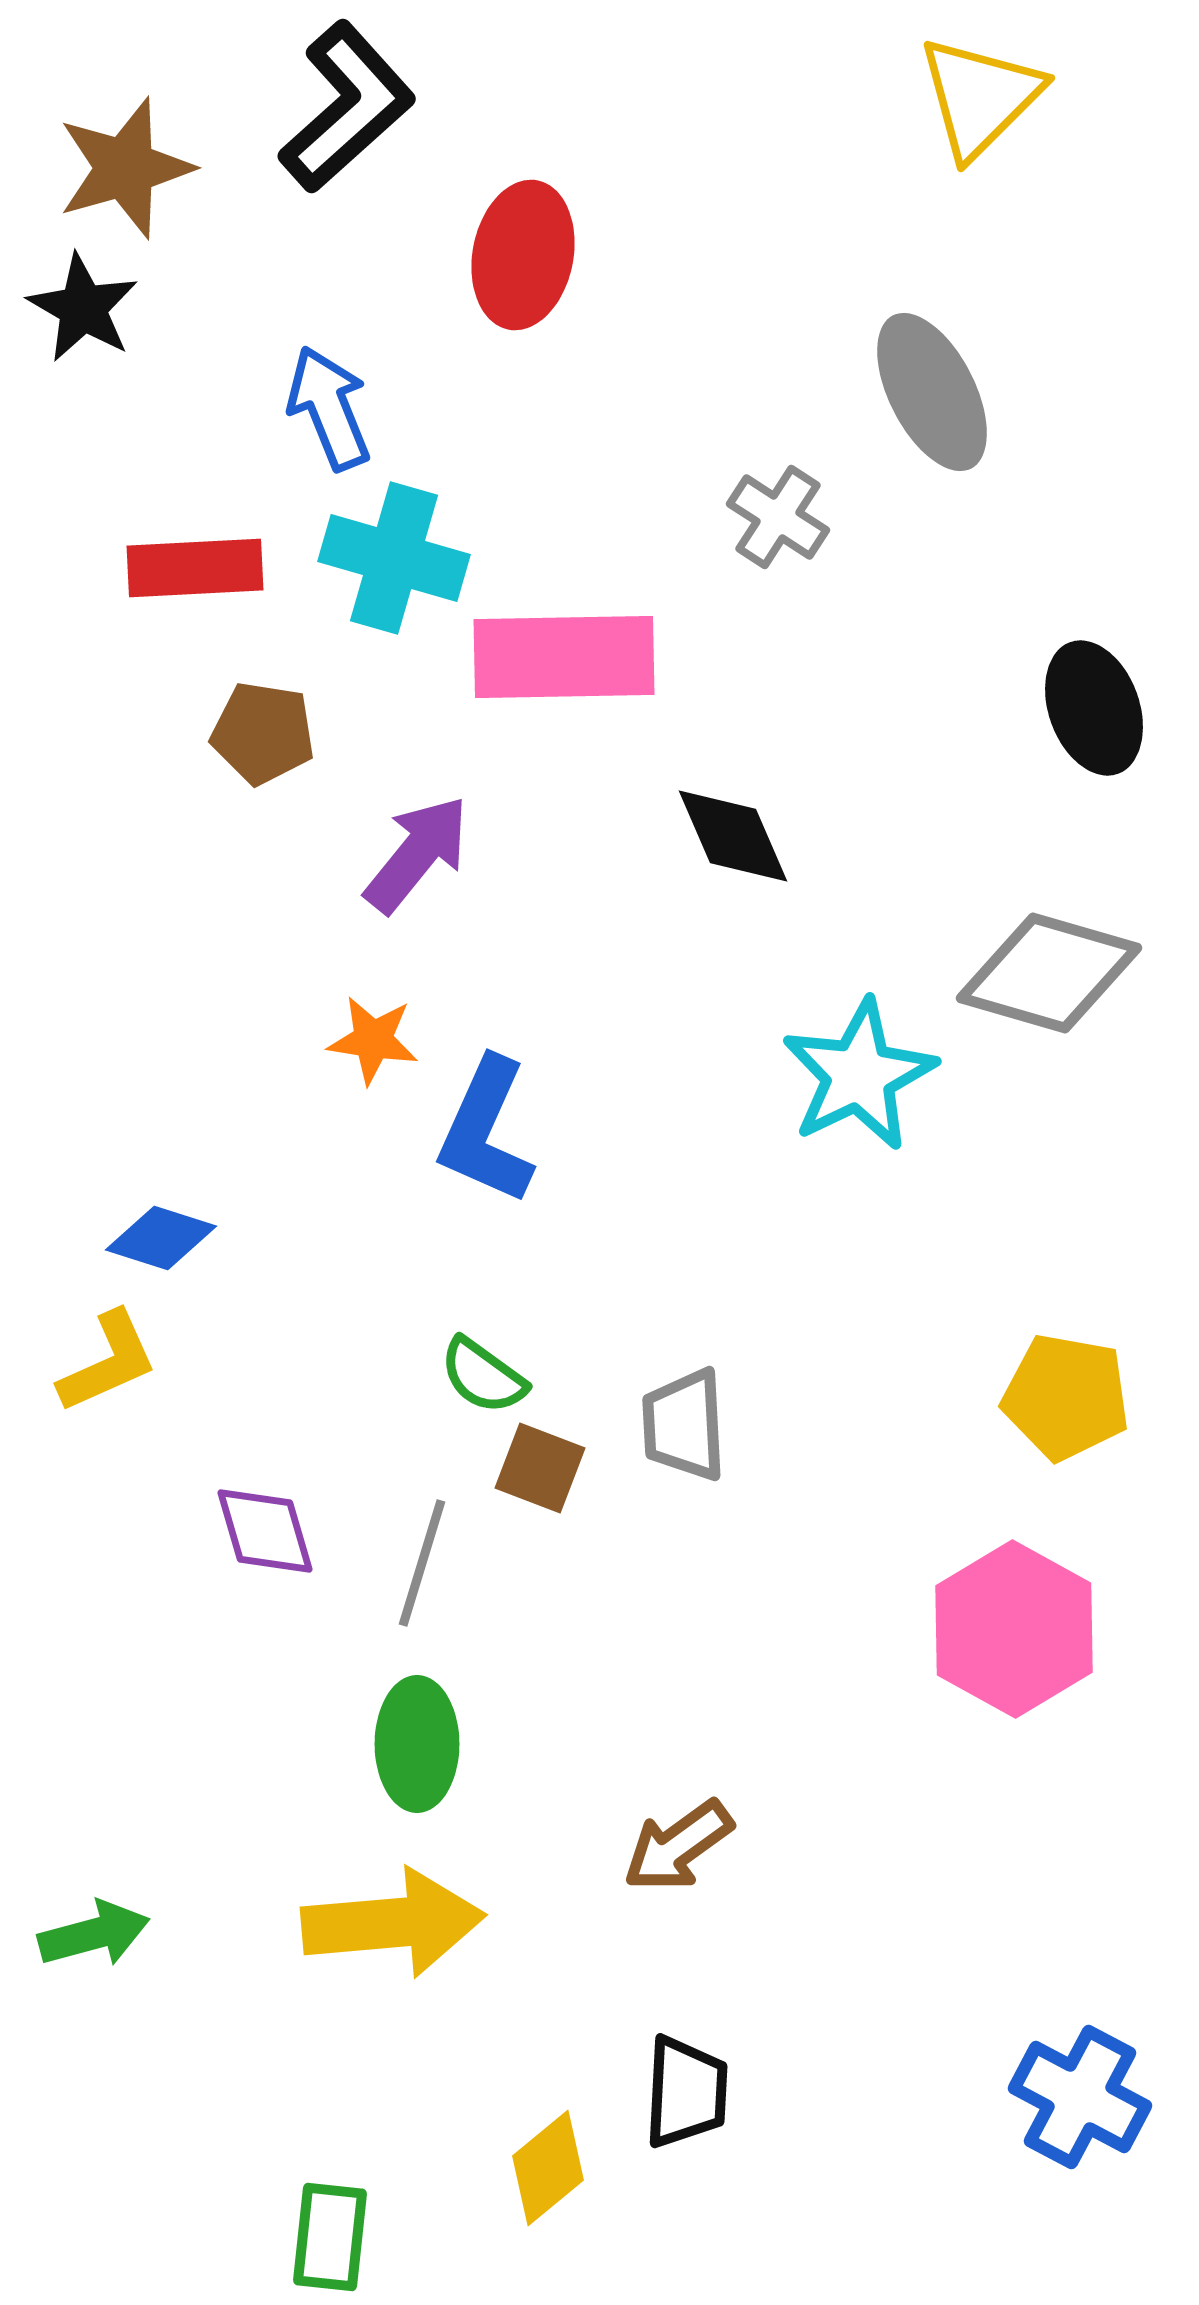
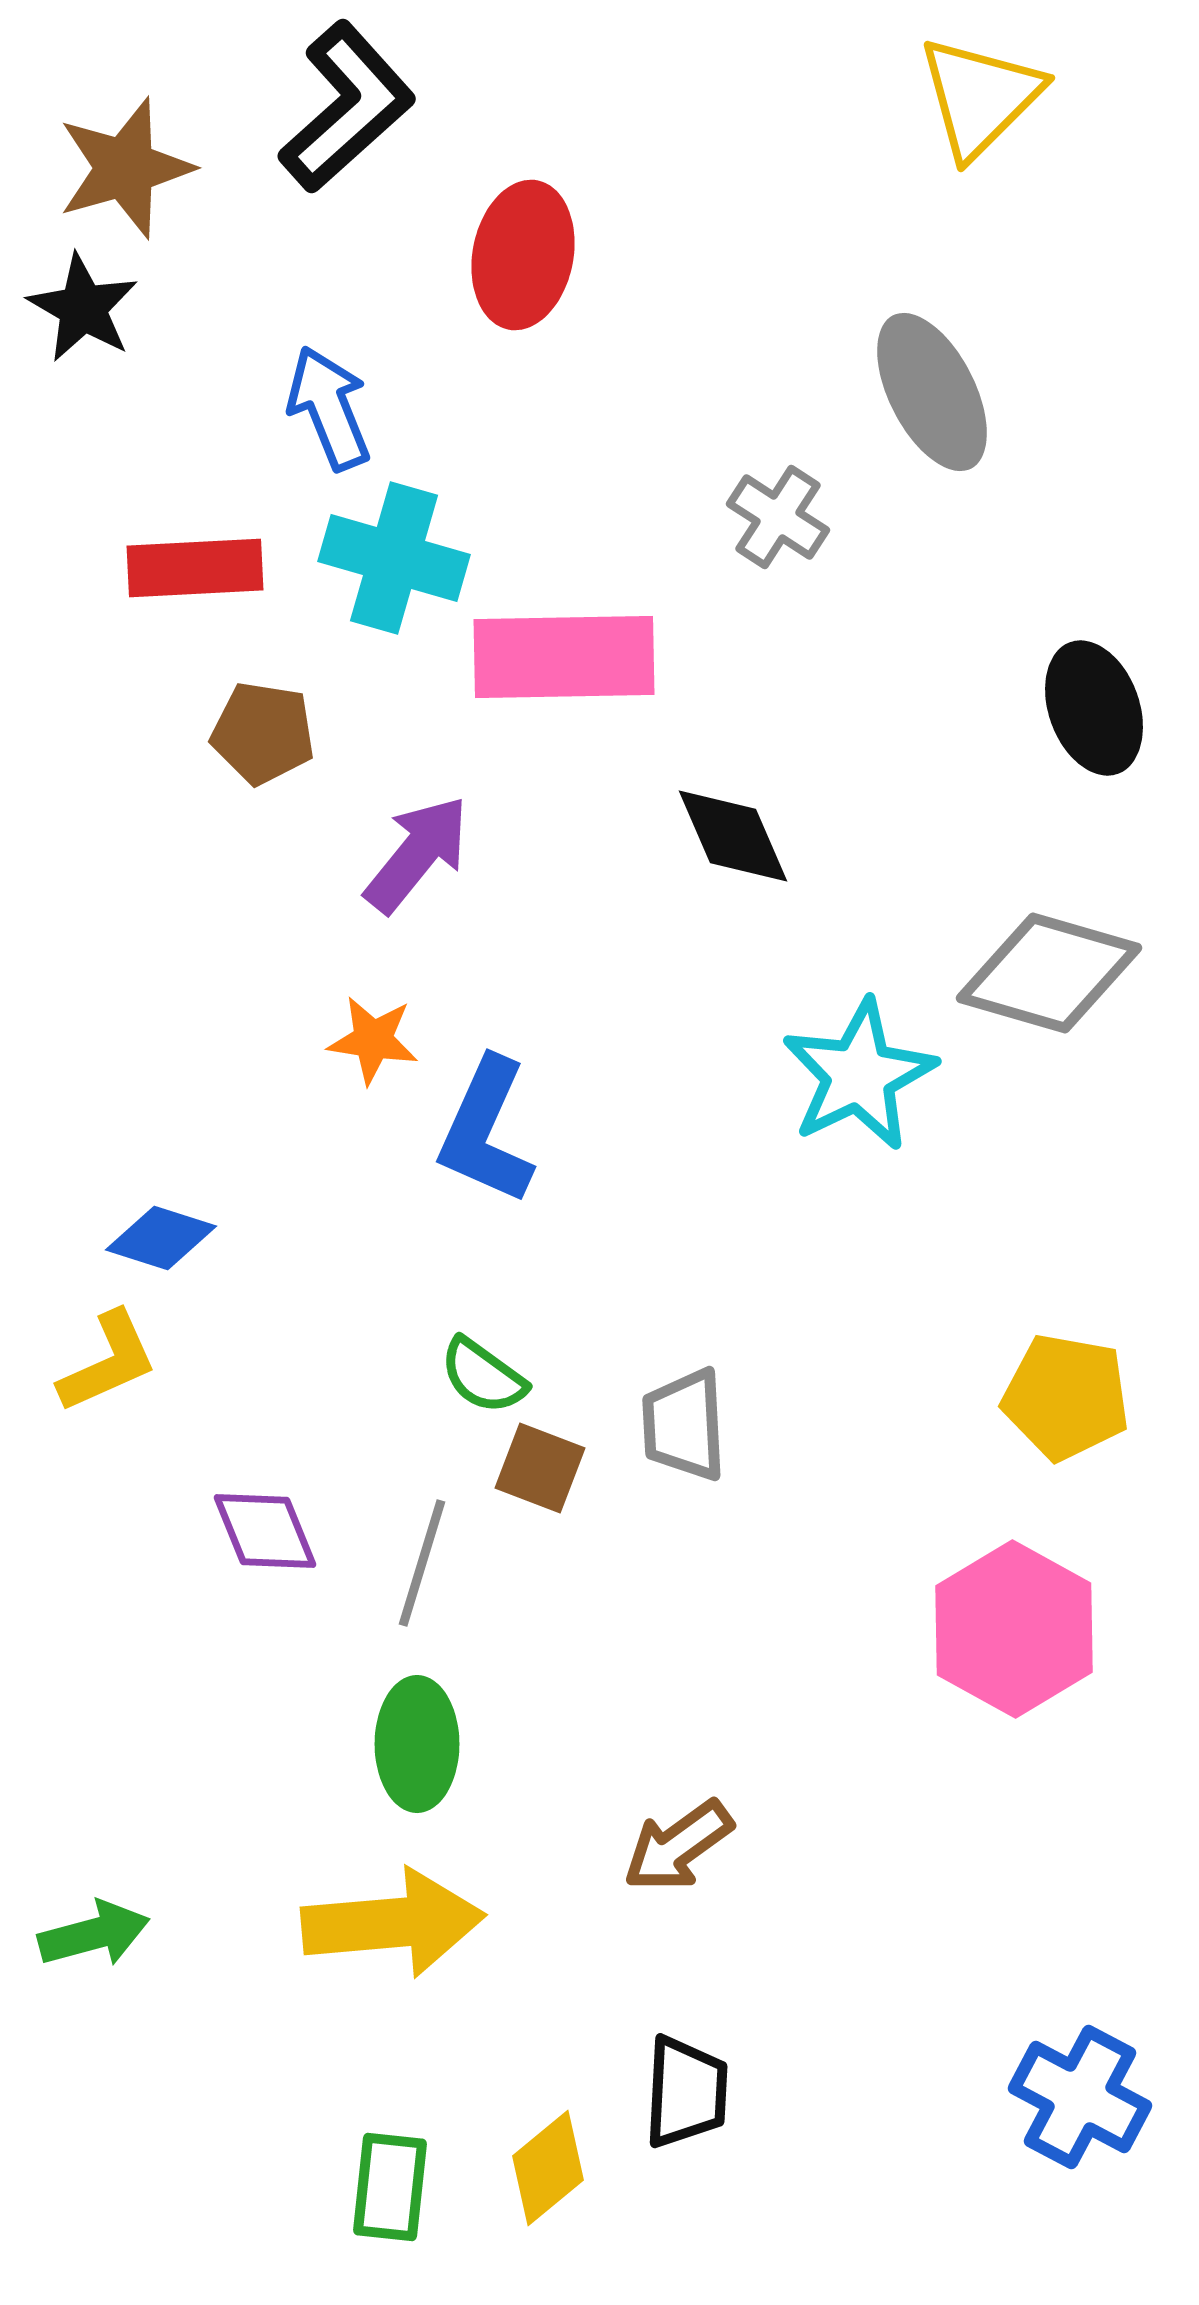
purple diamond: rotated 6 degrees counterclockwise
green rectangle: moved 60 px right, 50 px up
